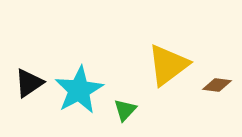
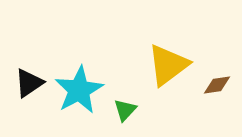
brown diamond: rotated 16 degrees counterclockwise
